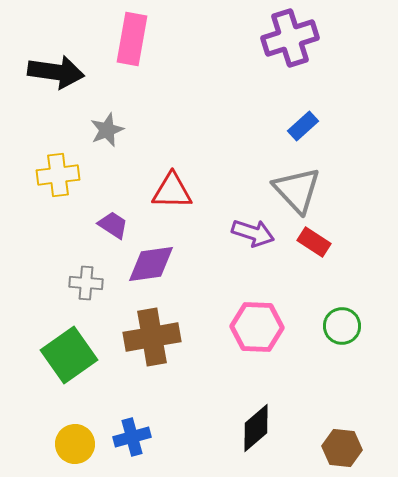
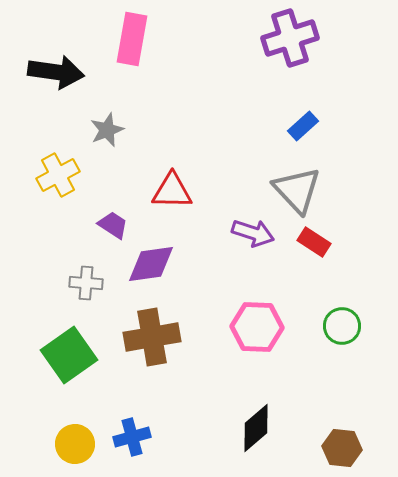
yellow cross: rotated 21 degrees counterclockwise
